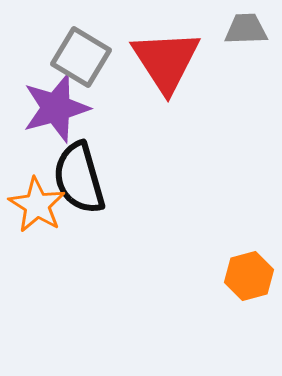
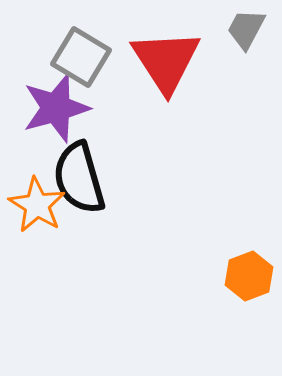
gray trapezoid: rotated 60 degrees counterclockwise
orange hexagon: rotated 6 degrees counterclockwise
